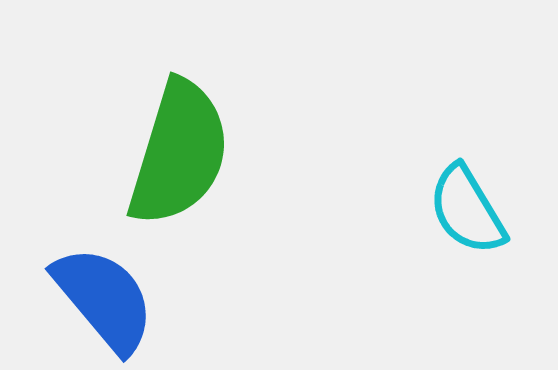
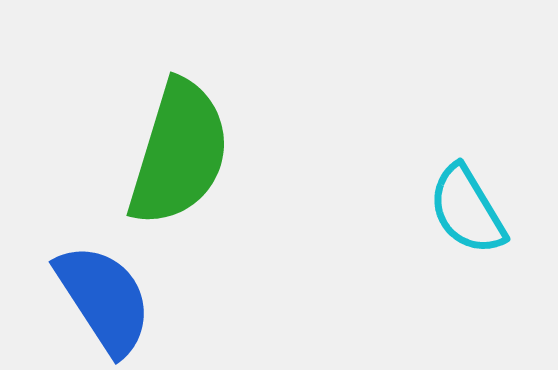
blue semicircle: rotated 7 degrees clockwise
